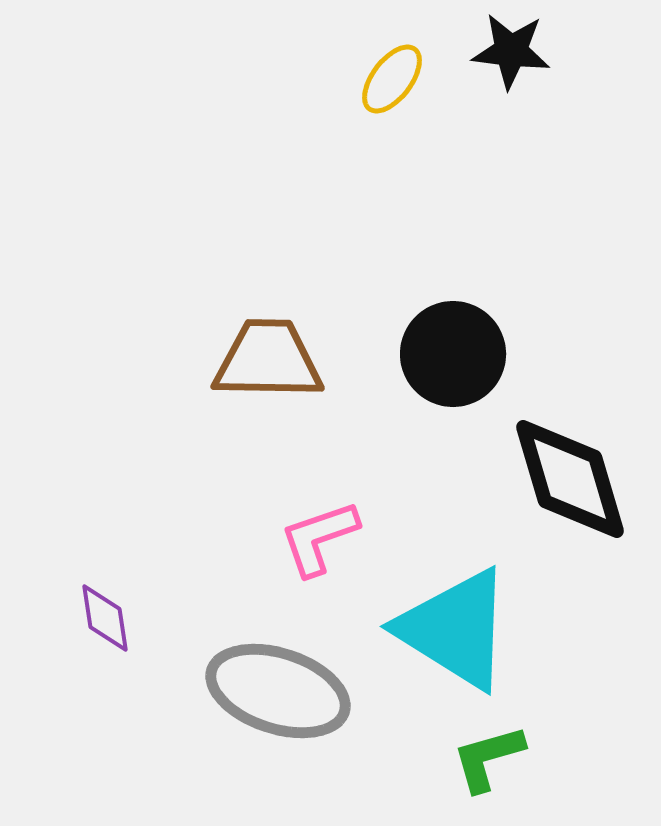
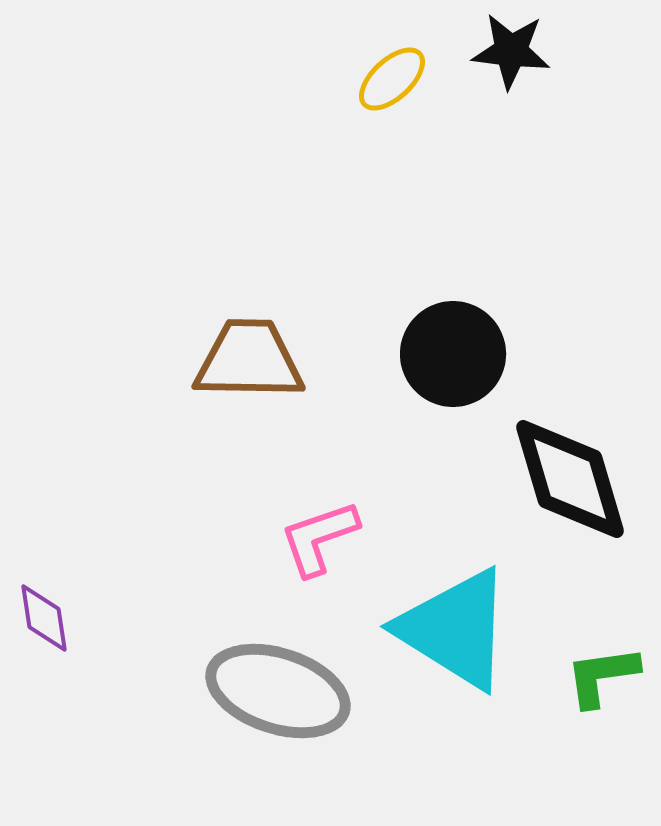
yellow ellipse: rotated 10 degrees clockwise
brown trapezoid: moved 19 px left
purple diamond: moved 61 px left
green L-shape: moved 114 px right, 82 px up; rotated 8 degrees clockwise
